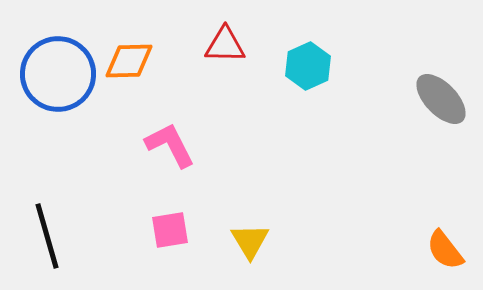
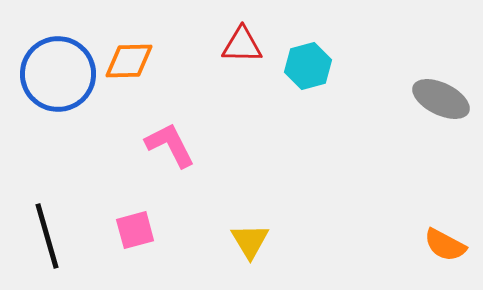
red triangle: moved 17 px right
cyan hexagon: rotated 9 degrees clockwise
gray ellipse: rotated 20 degrees counterclockwise
pink square: moved 35 px left; rotated 6 degrees counterclockwise
orange semicircle: moved 5 px up; rotated 24 degrees counterclockwise
